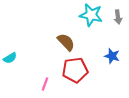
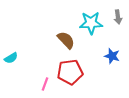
cyan star: moved 8 px down; rotated 15 degrees counterclockwise
brown semicircle: moved 2 px up
cyan semicircle: moved 1 px right
red pentagon: moved 5 px left, 2 px down
